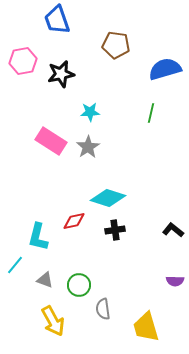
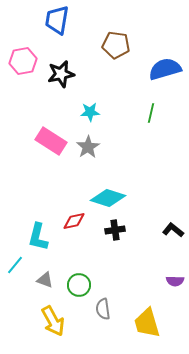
blue trapezoid: rotated 28 degrees clockwise
yellow trapezoid: moved 1 px right, 4 px up
